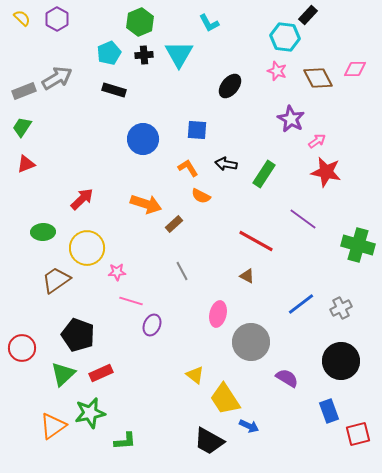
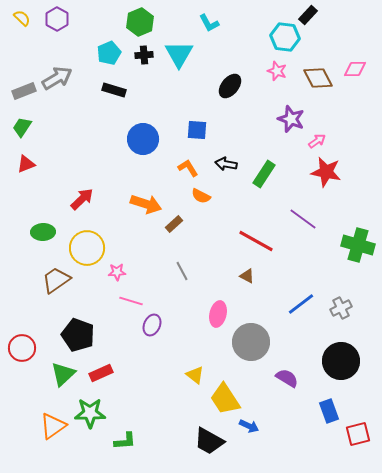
purple star at (291, 119): rotated 8 degrees counterclockwise
green star at (90, 413): rotated 12 degrees clockwise
